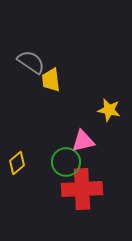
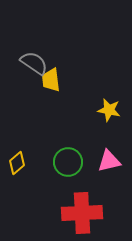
gray semicircle: moved 3 px right, 1 px down
pink triangle: moved 26 px right, 20 px down
green circle: moved 2 px right
red cross: moved 24 px down
